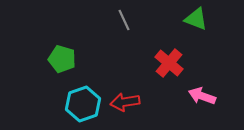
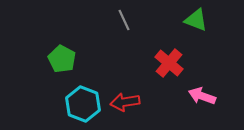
green triangle: moved 1 px down
green pentagon: rotated 12 degrees clockwise
cyan hexagon: rotated 20 degrees counterclockwise
